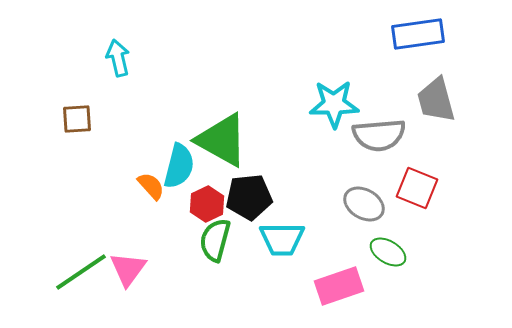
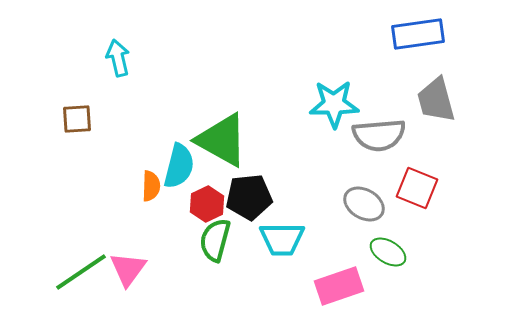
orange semicircle: rotated 44 degrees clockwise
